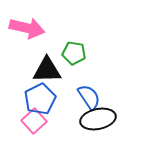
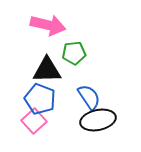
pink arrow: moved 21 px right, 3 px up
green pentagon: rotated 15 degrees counterclockwise
blue pentagon: rotated 24 degrees counterclockwise
black ellipse: moved 1 px down
